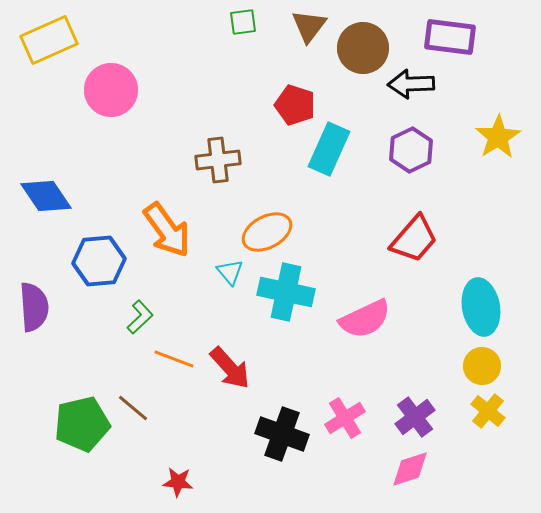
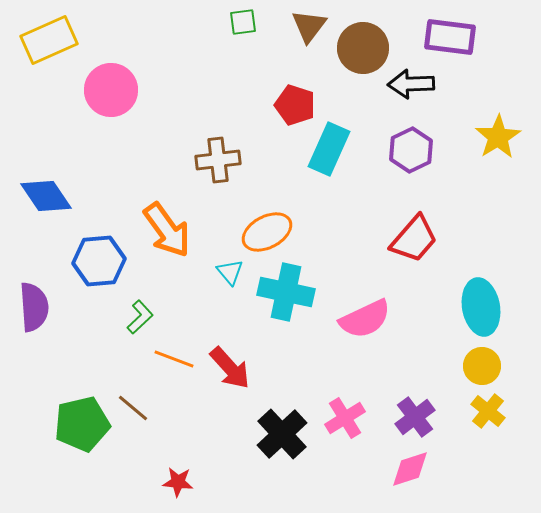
black cross: rotated 27 degrees clockwise
